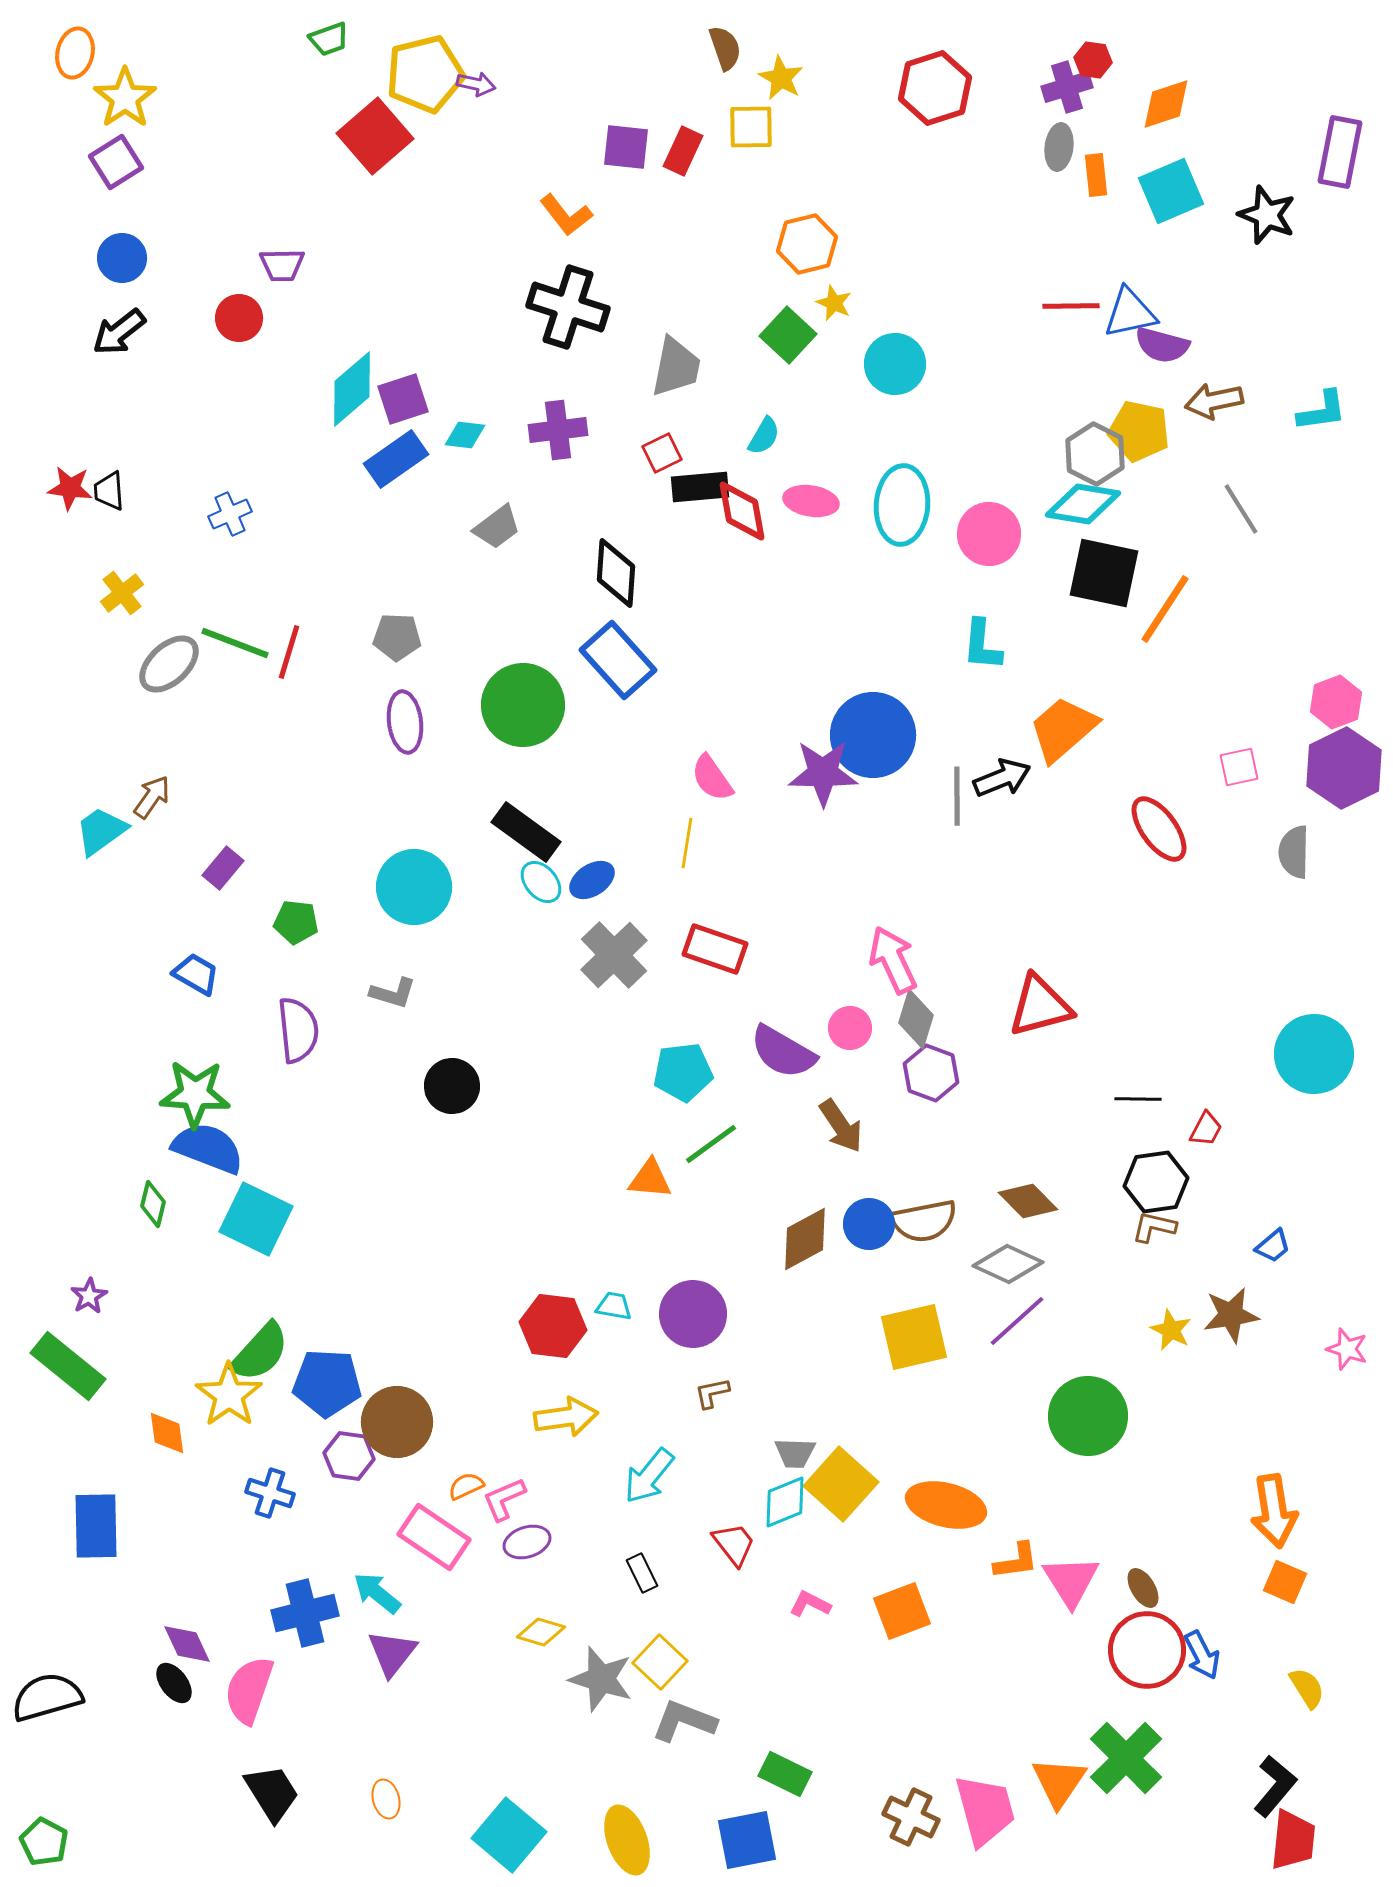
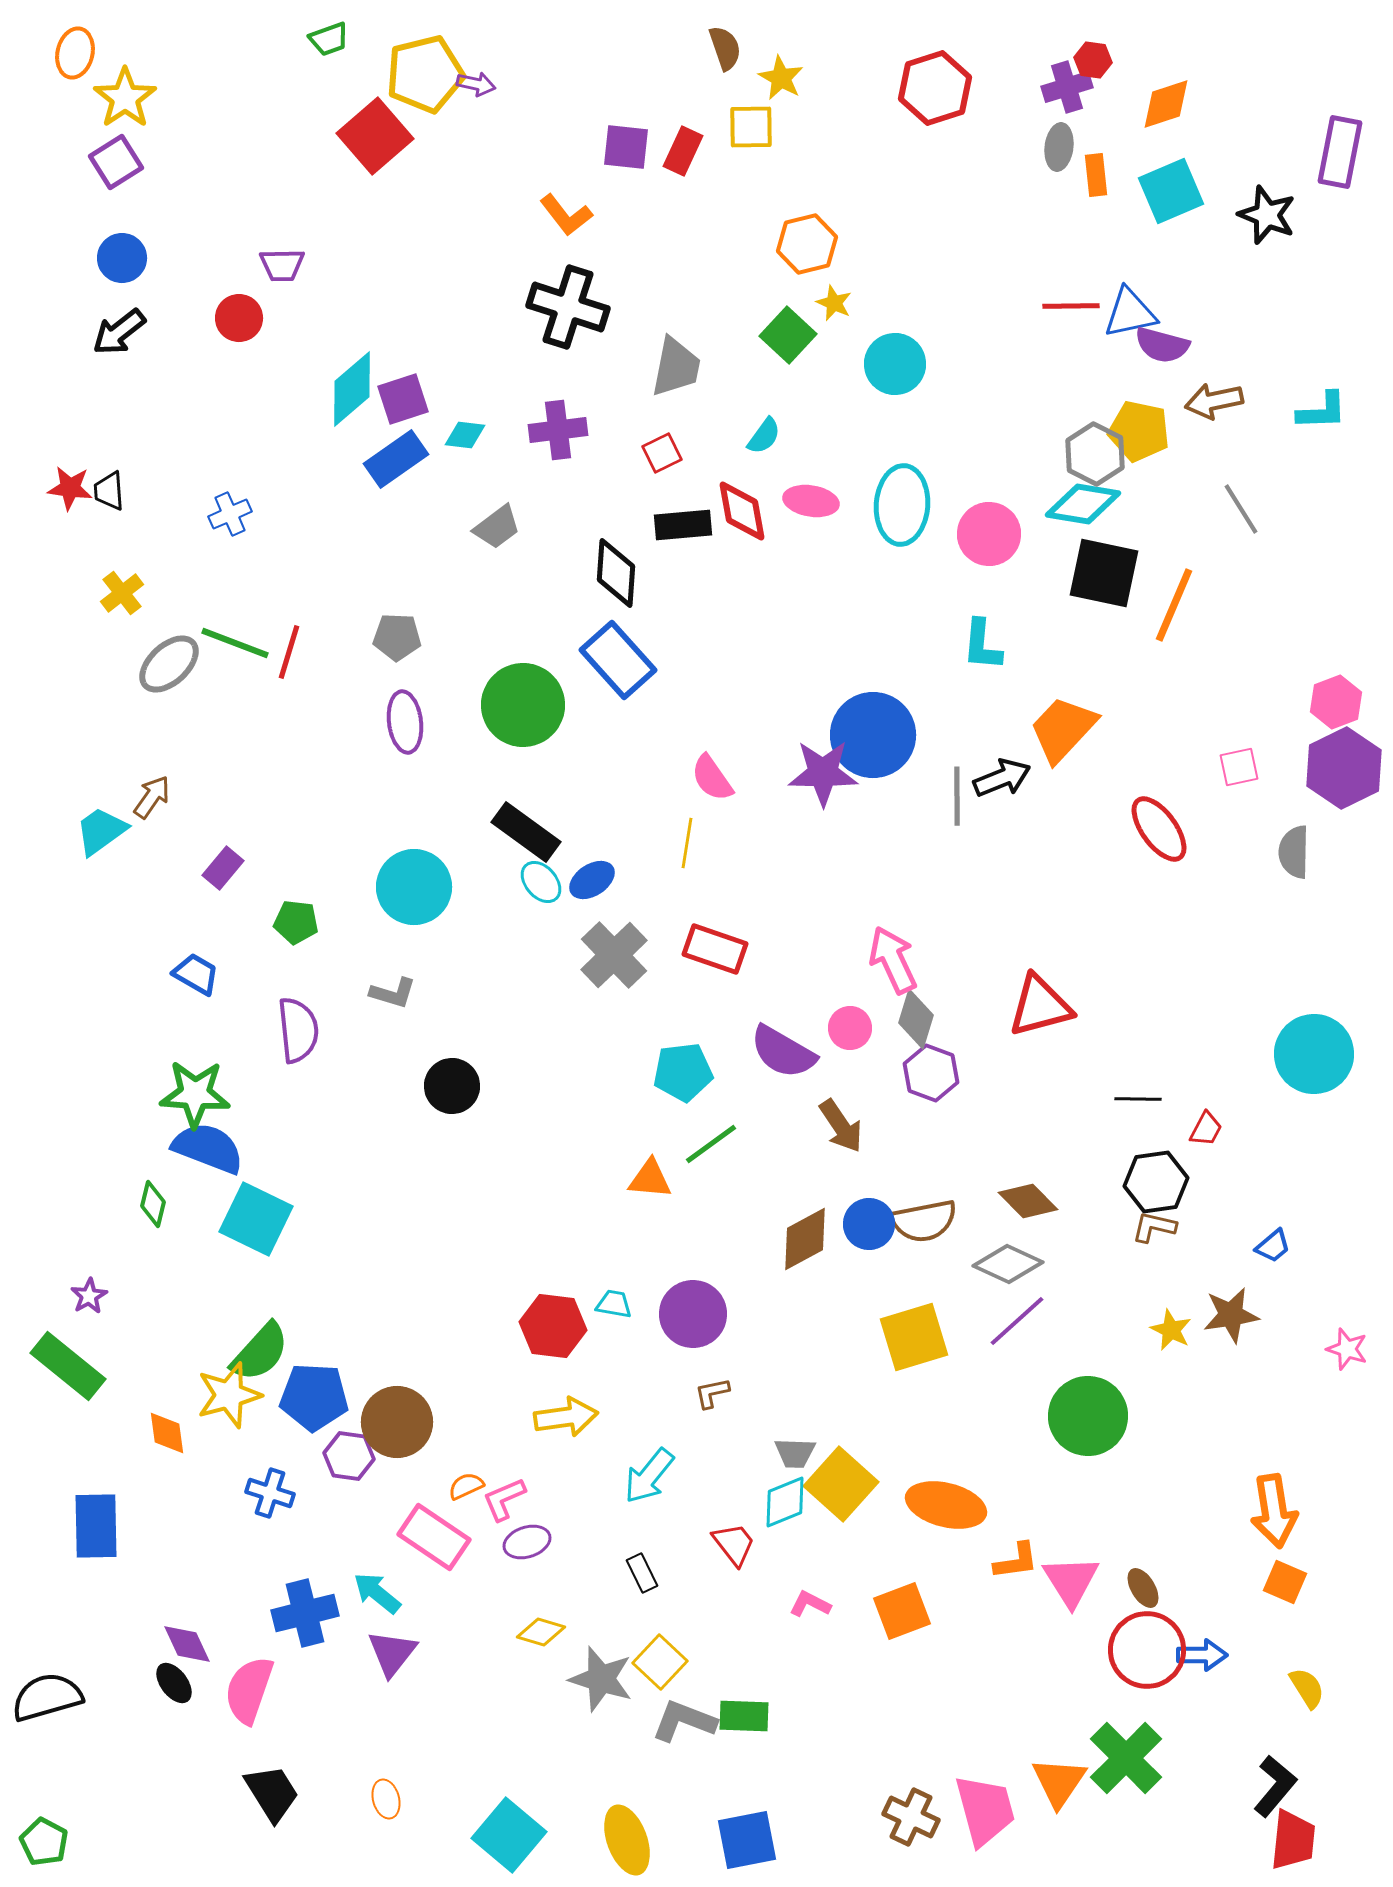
cyan L-shape at (1322, 411): rotated 6 degrees clockwise
cyan semicircle at (764, 436): rotated 6 degrees clockwise
black rectangle at (700, 487): moved 17 px left, 38 px down
orange line at (1165, 609): moved 9 px right, 4 px up; rotated 10 degrees counterclockwise
orange trapezoid at (1063, 729): rotated 6 degrees counterclockwise
cyan trapezoid at (614, 1306): moved 2 px up
yellow square at (914, 1337): rotated 4 degrees counterclockwise
blue pentagon at (327, 1383): moved 13 px left, 14 px down
yellow star at (229, 1395): rotated 20 degrees clockwise
blue arrow at (1202, 1655): rotated 63 degrees counterclockwise
green rectangle at (785, 1774): moved 41 px left, 58 px up; rotated 24 degrees counterclockwise
